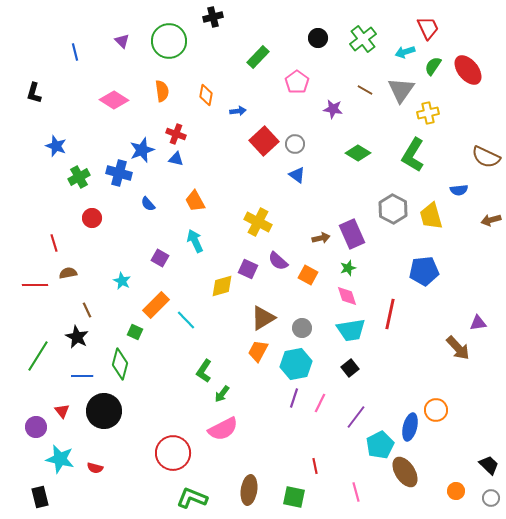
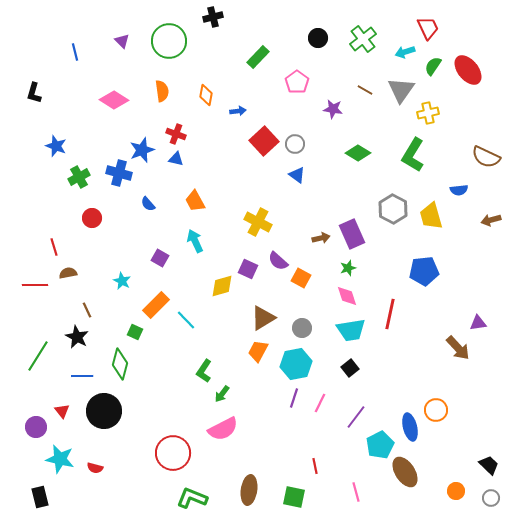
red line at (54, 243): moved 4 px down
orange square at (308, 275): moved 7 px left, 3 px down
blue ellipse at (410, 427): rotated 28 degrees counterclockwise
